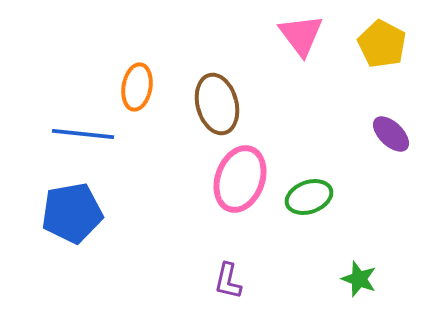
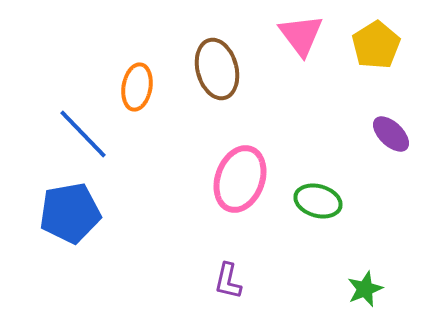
yellow pentagon: moved 6 px left, 1 px down; rotated 12 degrees clockwise
brown ellipse: moved 35 px up
blue line: rotated 40 degrees clockwise
green ellipse: moved 9 px right, 4 px down; rotated 36 degrees clockwise
blue pentagon: moved 2 px left
green star: moved 6 px right, 10 px down; rotated 30 degrees clockwise
